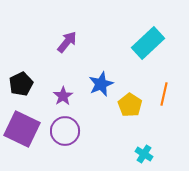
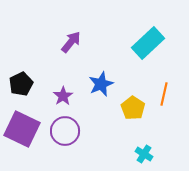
purple arrow: moved 4 px right
yellow pentagon: moved 3 px right, 3 px down
